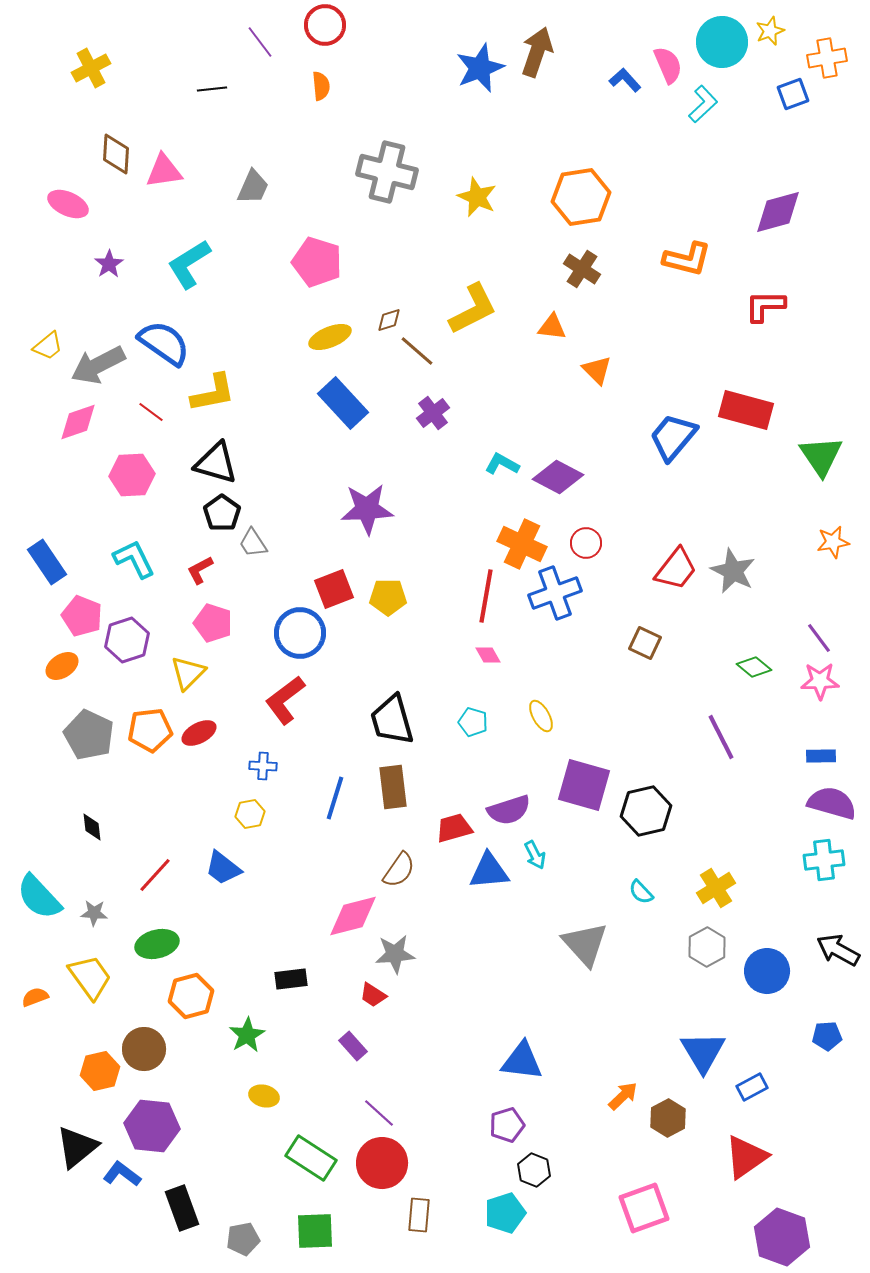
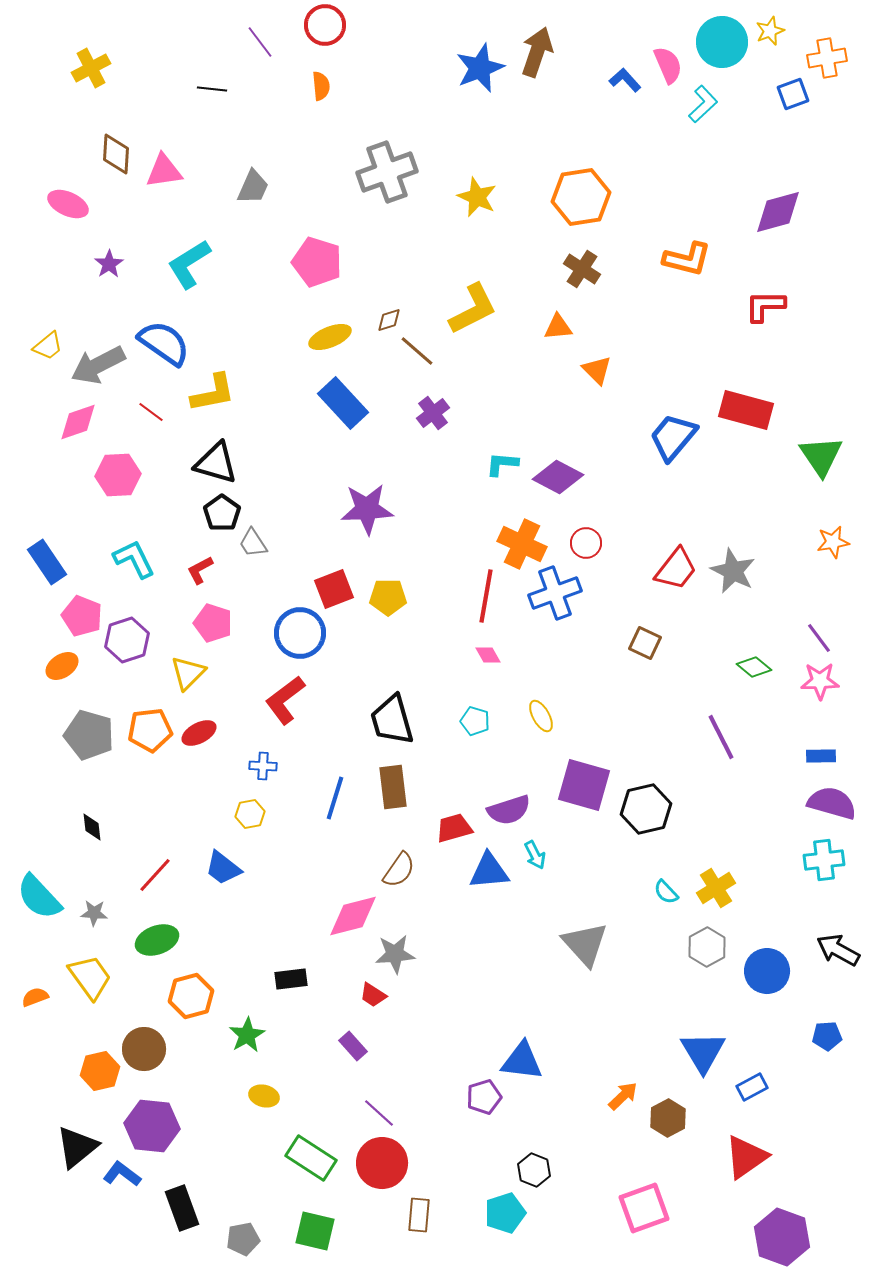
black line at (212, 89): rotated 12 degrees clockwise
gray cross at (387, 172): rotated 34 degrees counterclockwise
orange triangle at (552, 327): moved 6 px right; rotated 12 degrees counterclockwise
cyan L-shape at (502, 464): rotated 24 degrees counterclockwise
pink hexagon at (132, 475): moved 14 px left
cyan pentagon at (473, 722): moved 2 px right, 1 px up
gray pentagon at (89, 735): rotated 9 degrees counterclockwise
black hexagon at (646, 811): moved 2 px up
cyan semicircle at (641, 892): moved 25 px right
green ellipse at (157, 944): moved 4 px up; rotated 6 degrees counterclockwise
purple pentagon at (507, 1125): moved 23 px left, 28 px up
green square at (315, 1231): rotated 15 degrees clockwise
